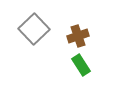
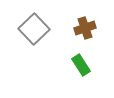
brown cross: moved 7 px right, 8 px up
